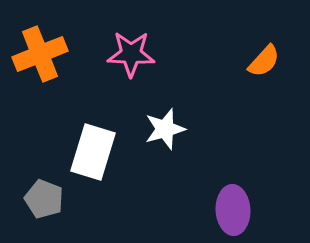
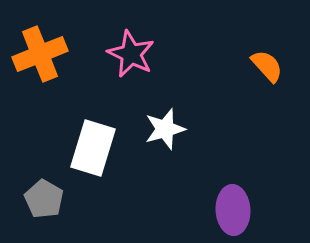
pink star: rotated 24 degrees clockwise
orange semicircle: moved 3 px right, 5 px down; rotated 84 degrees counterclockwise
white rectangle: moved 4 px up
gray pentagon: rotated 9 degrees clockwise
